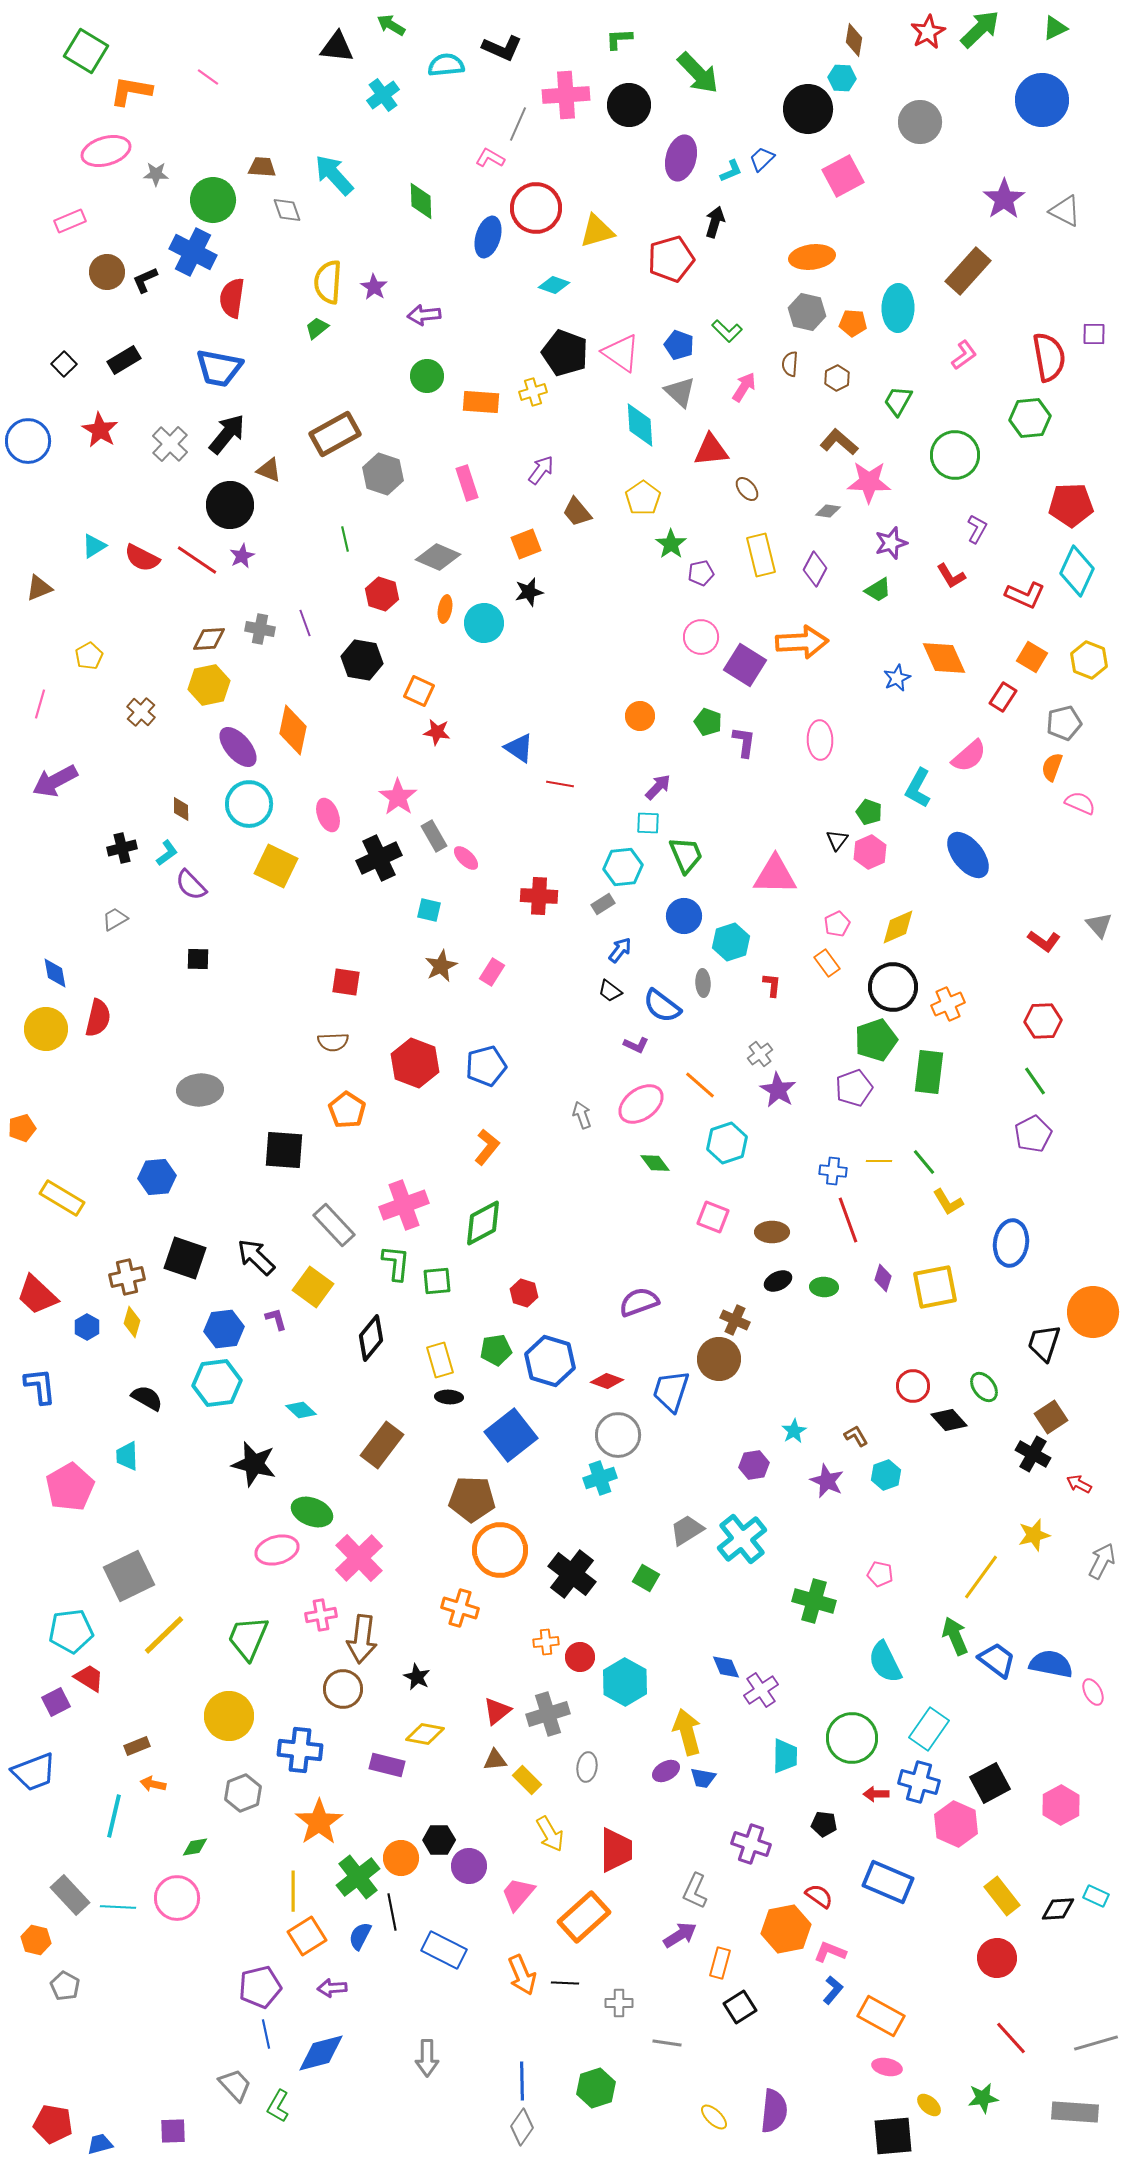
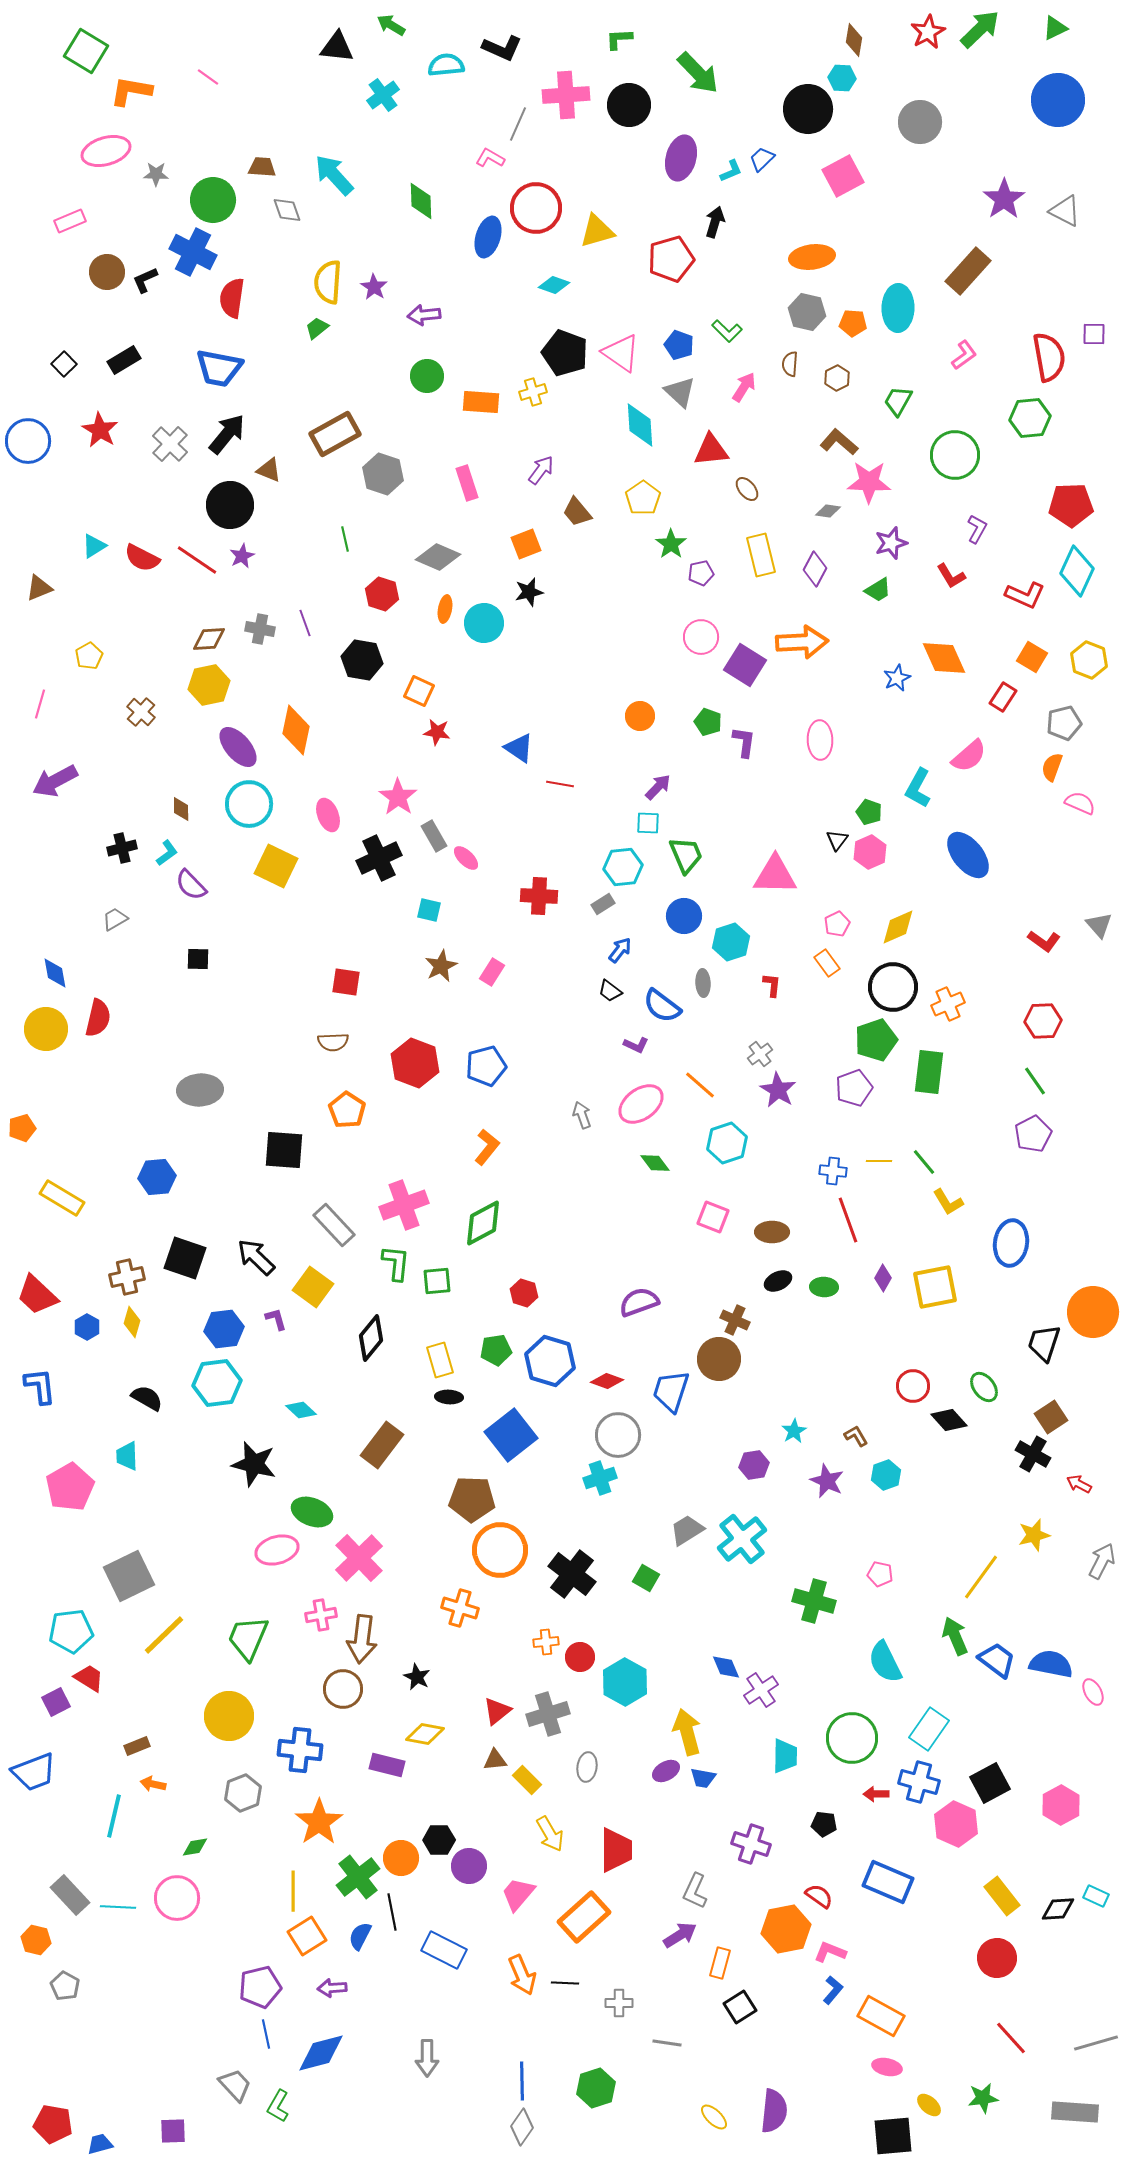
blue circle at (1042, 100): moved 16 px right
orange diamond at (293, 730): moved 3 px right
purple diamond at (883, 1278): rotated 12 degrees clockwise
